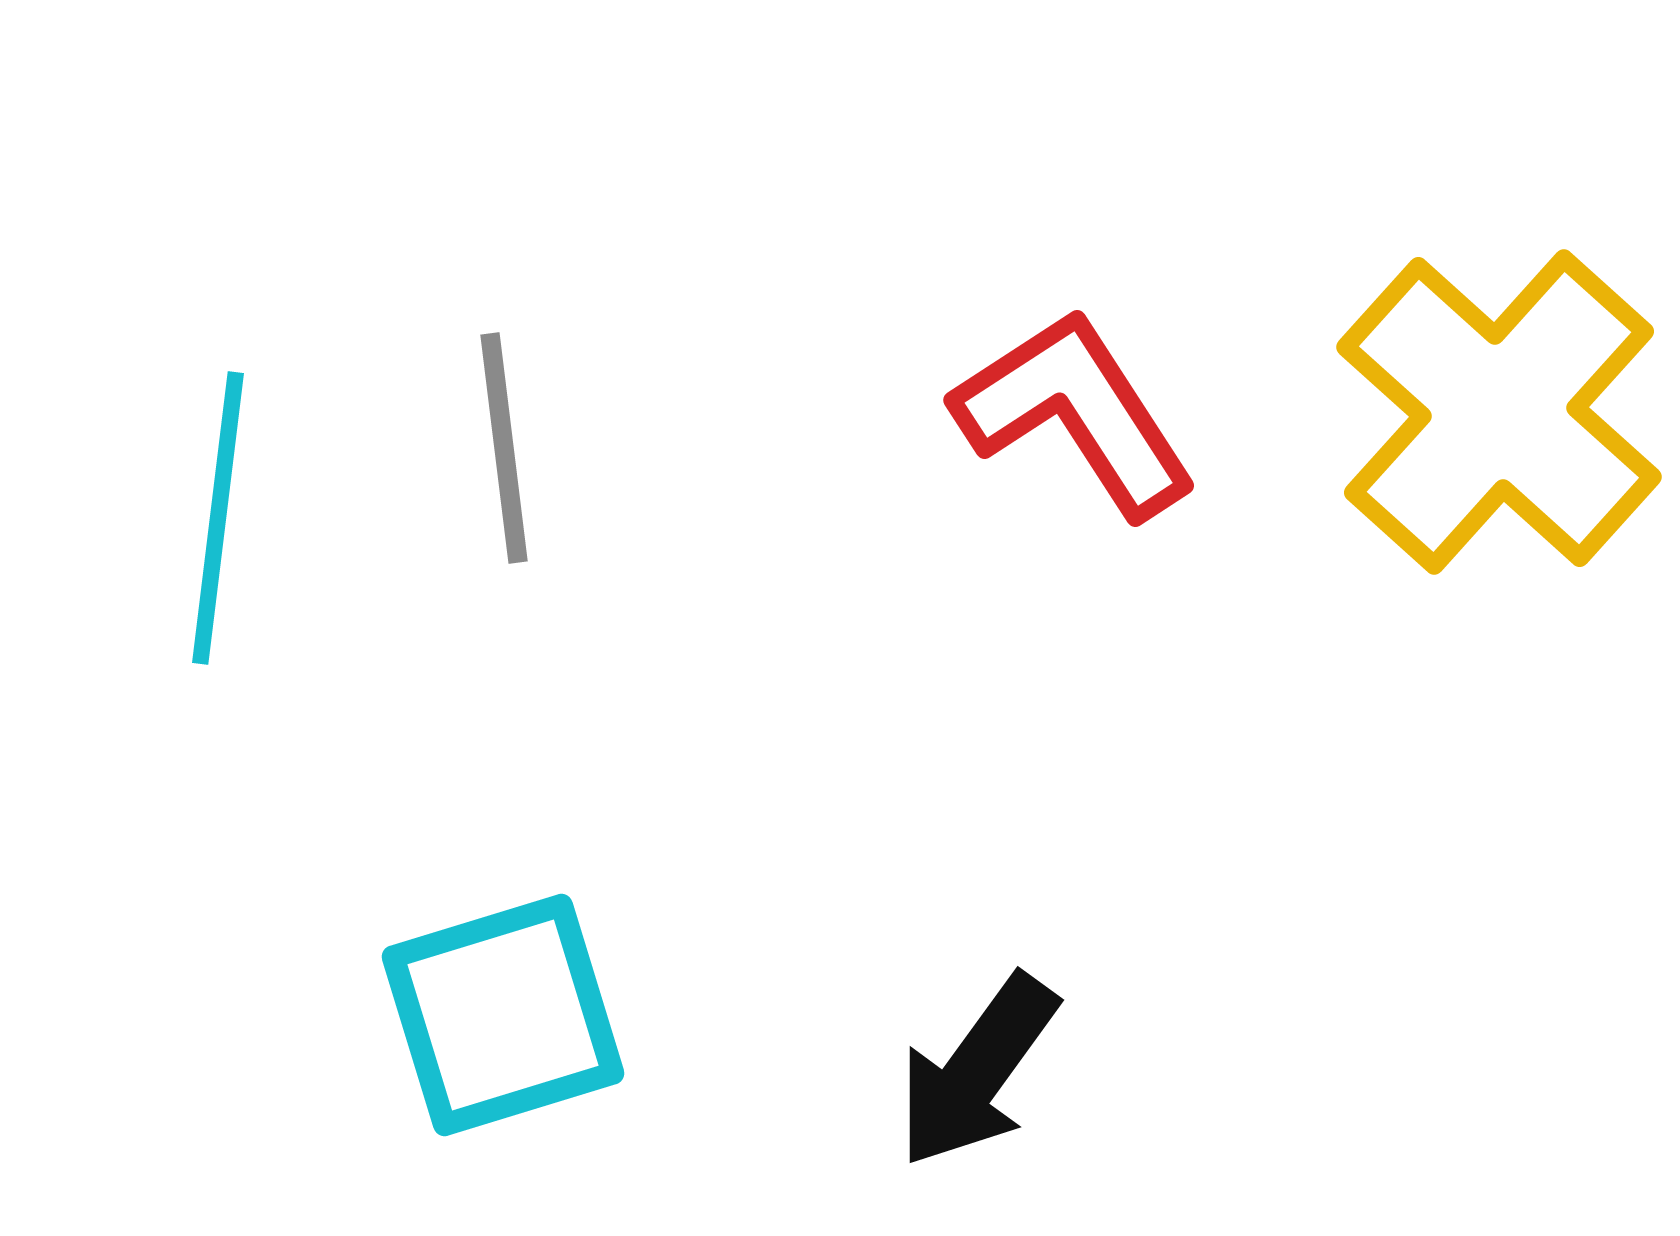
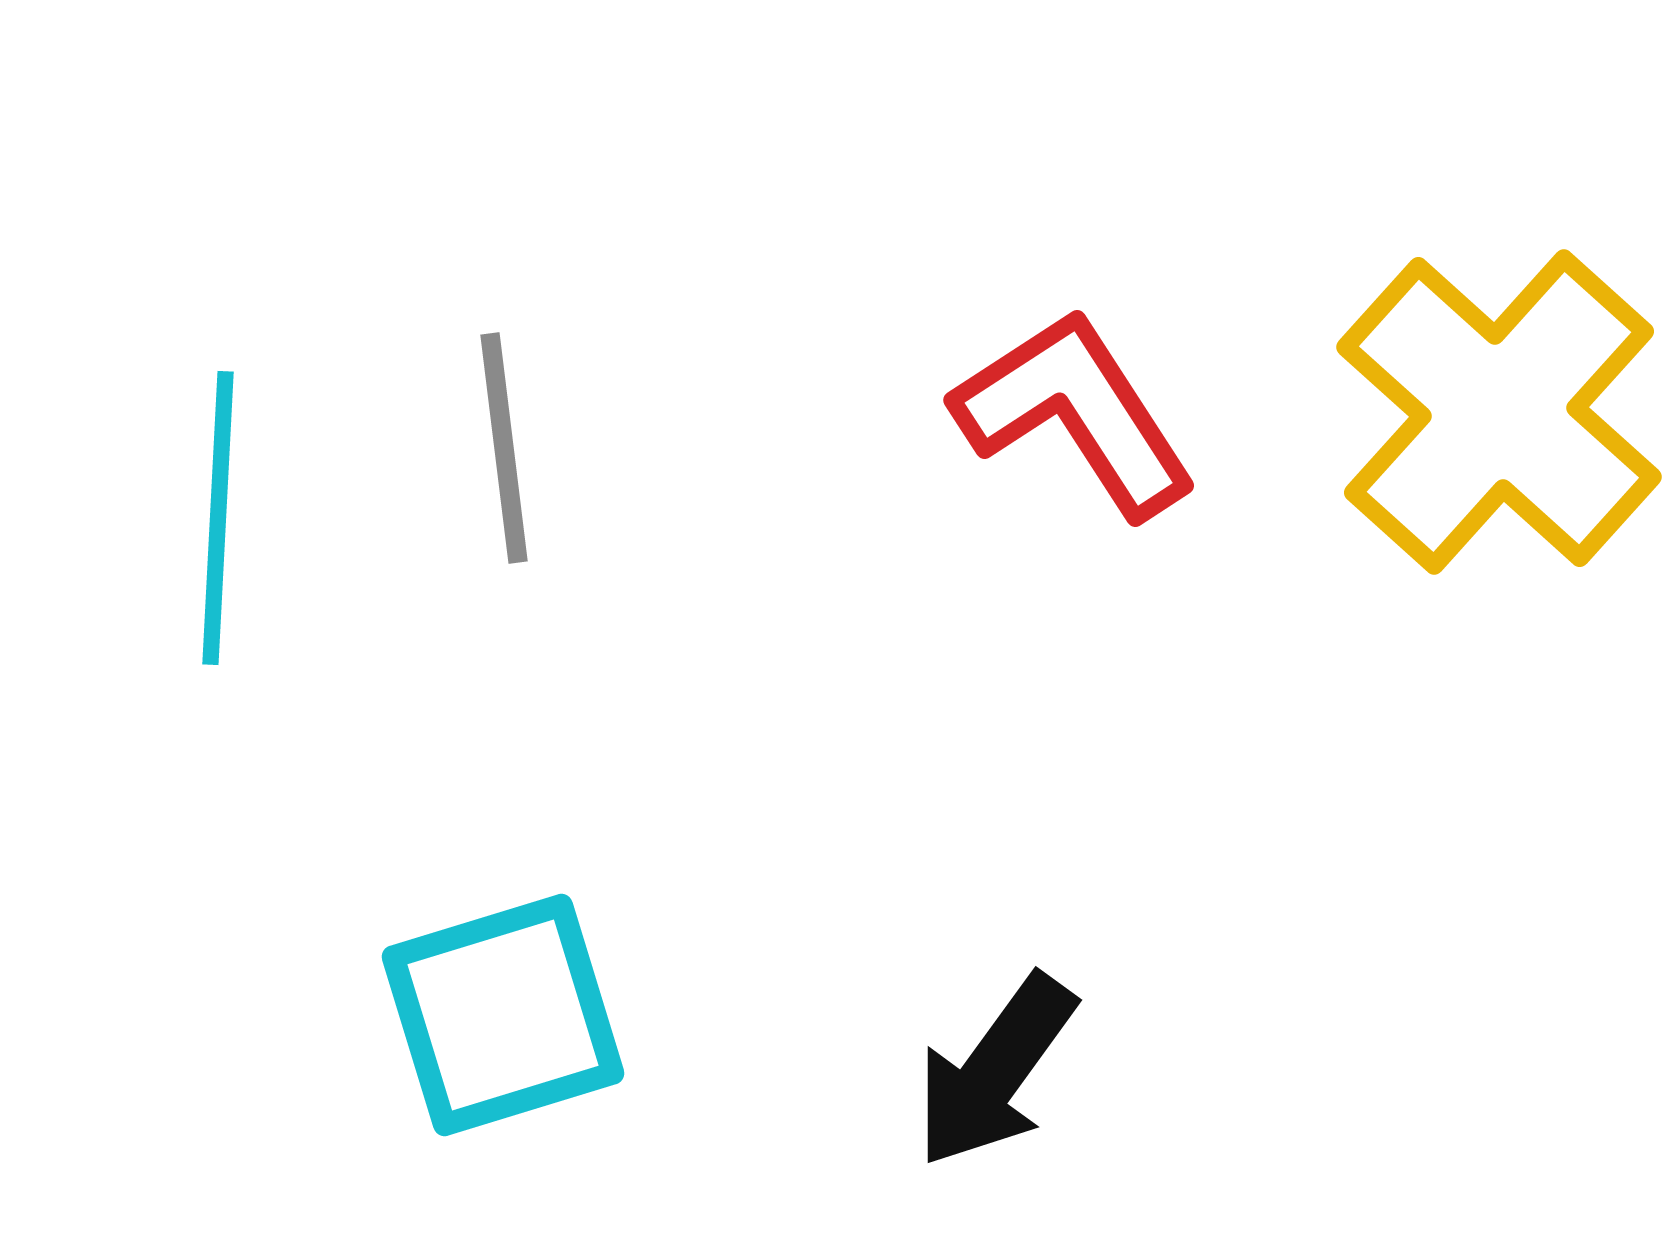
cyan line: rotated 4 degrees counterclockwise
black arrow: moved 18 px right
